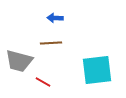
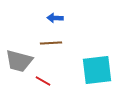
red line: moved 1 px up
